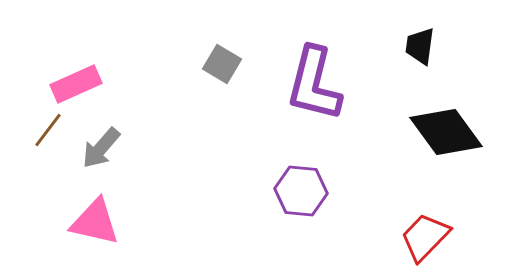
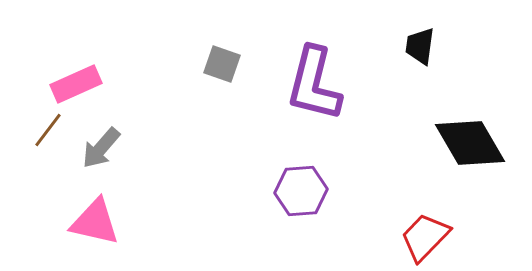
gray square: rotated 12 degrees counterclockwise
black diamond: moved 24 px right, 11 px down; rotated 6 degrees clockwise
purple hexagon: rotated 9 degrees counterclockwise
